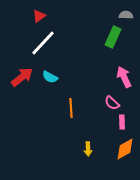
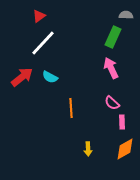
pink arrow: moved 13 px left, 9 px up
